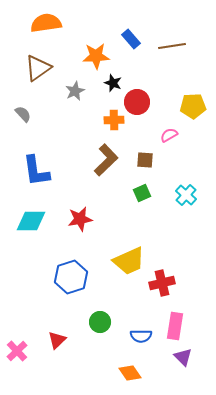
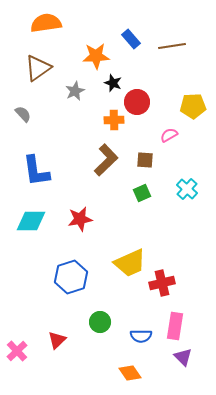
cyan cross: moved 1 px right, 6 px up
yellow trapezoid: moved 1 px right, 2 px down
